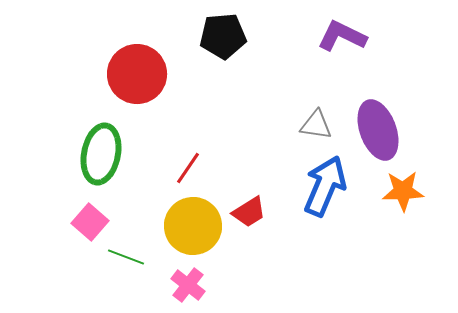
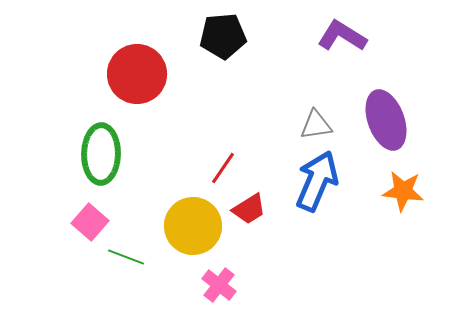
purple L-shape: rotated 6 degrees clockwise
gray triangle: rotated 16 degrees counterclockwise
purple ellipse: moved 8 px right, 10 px up
green ellipse: rotated 10 degrees counterclockwise
red line: moved 35 px right
blue arrow: moved 8 px left, 5 px up
orange star: rotated 9 degrees clockwise
red trapezoid: moved 3 px up
pink cross: moved 31 px right
